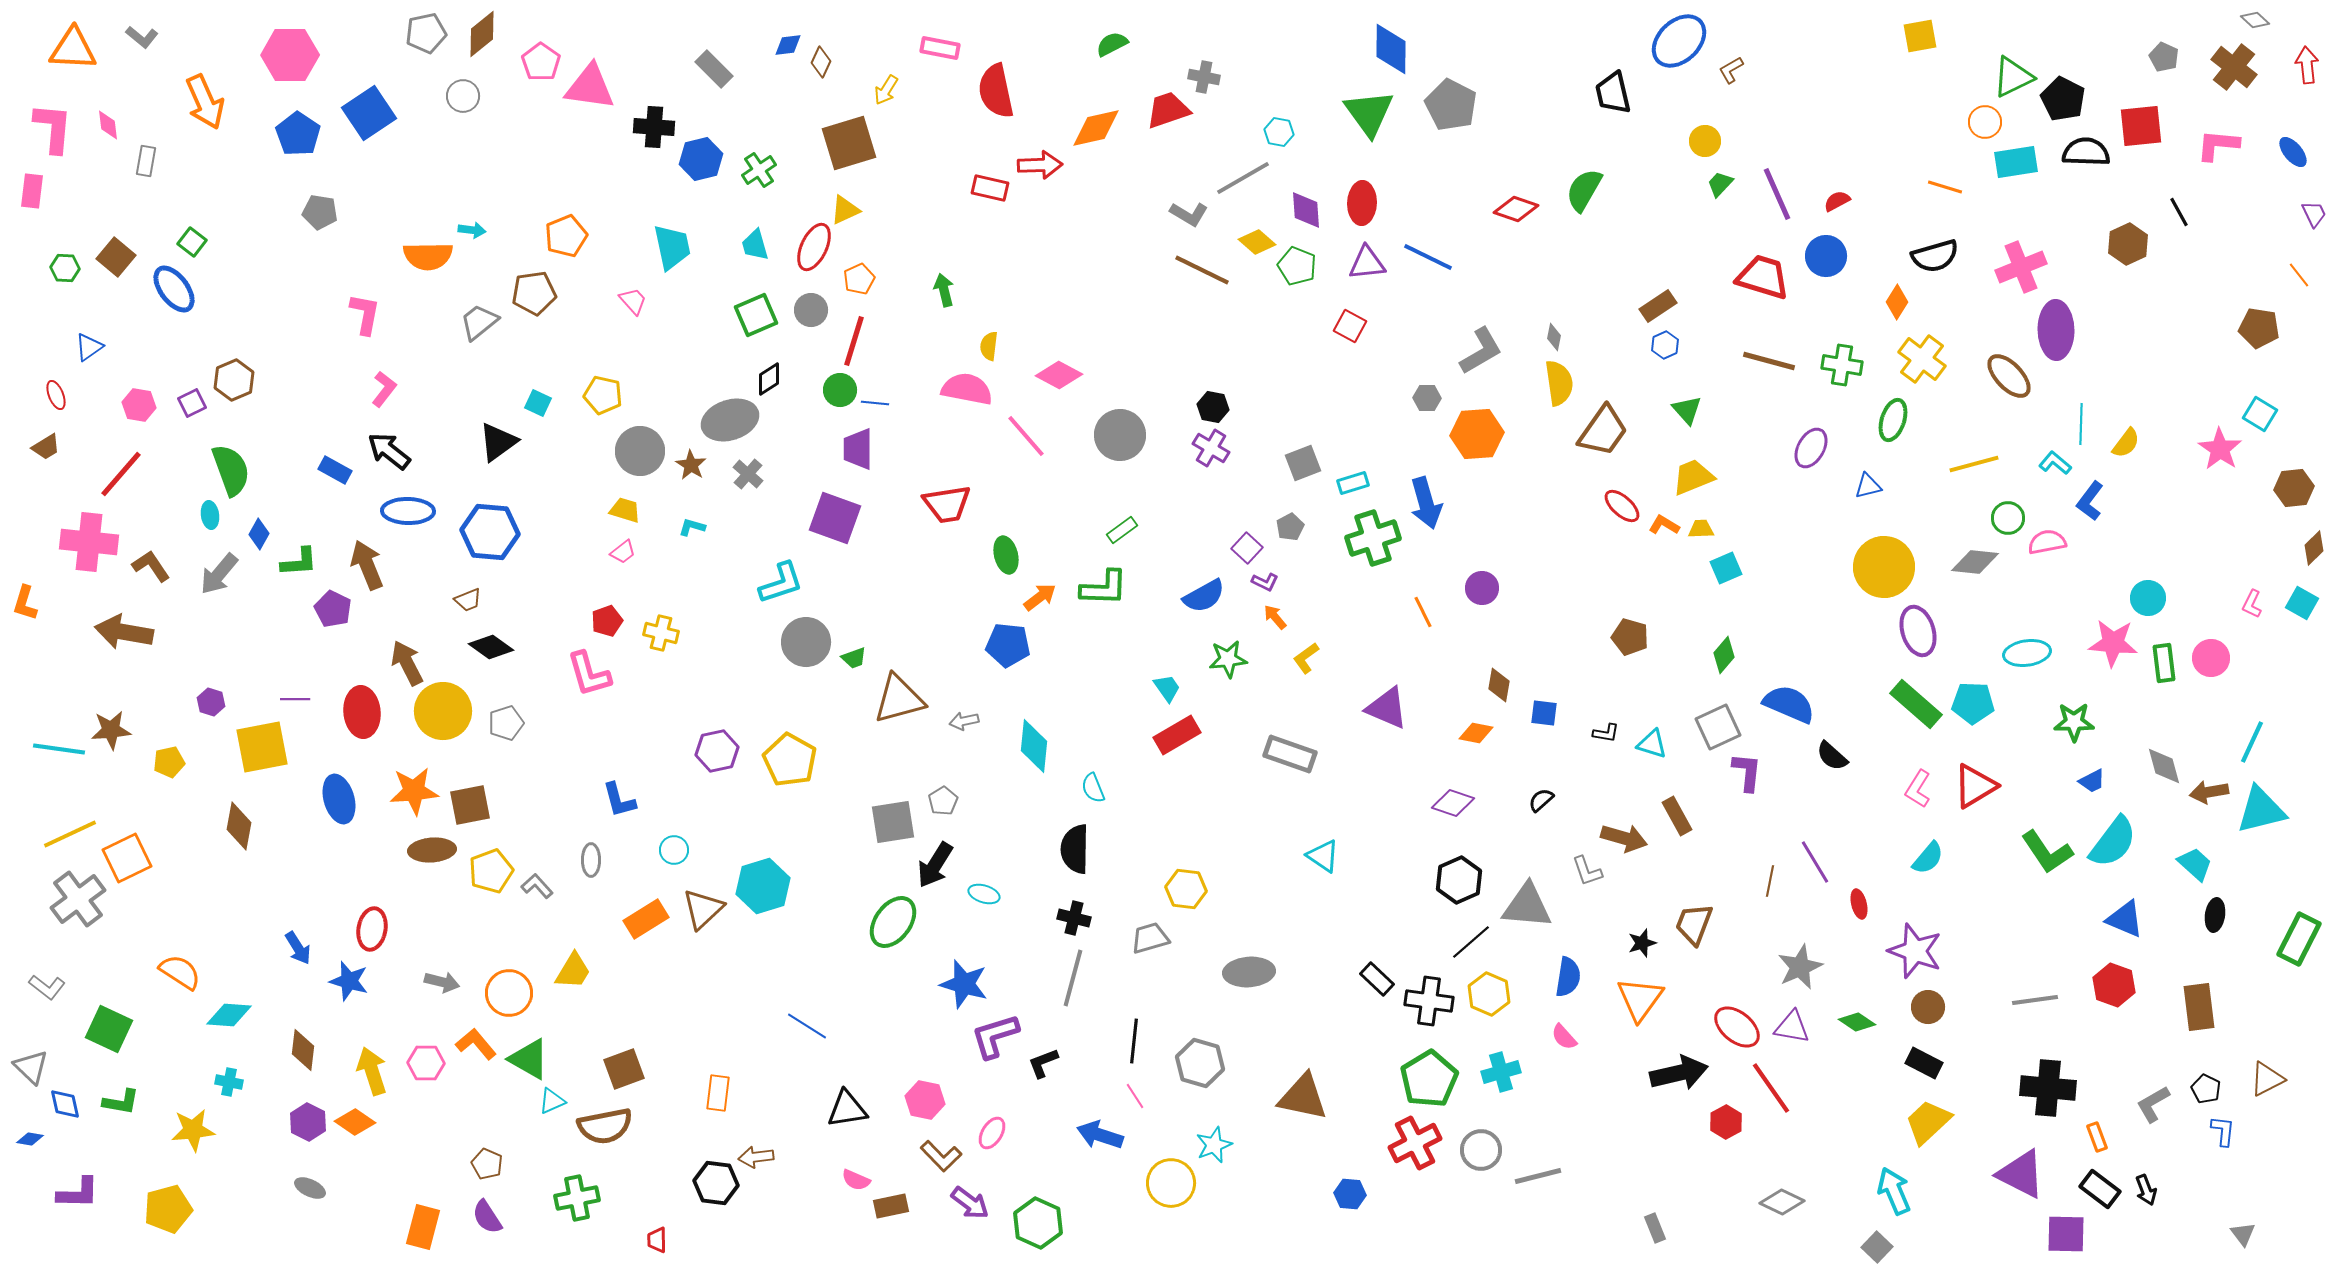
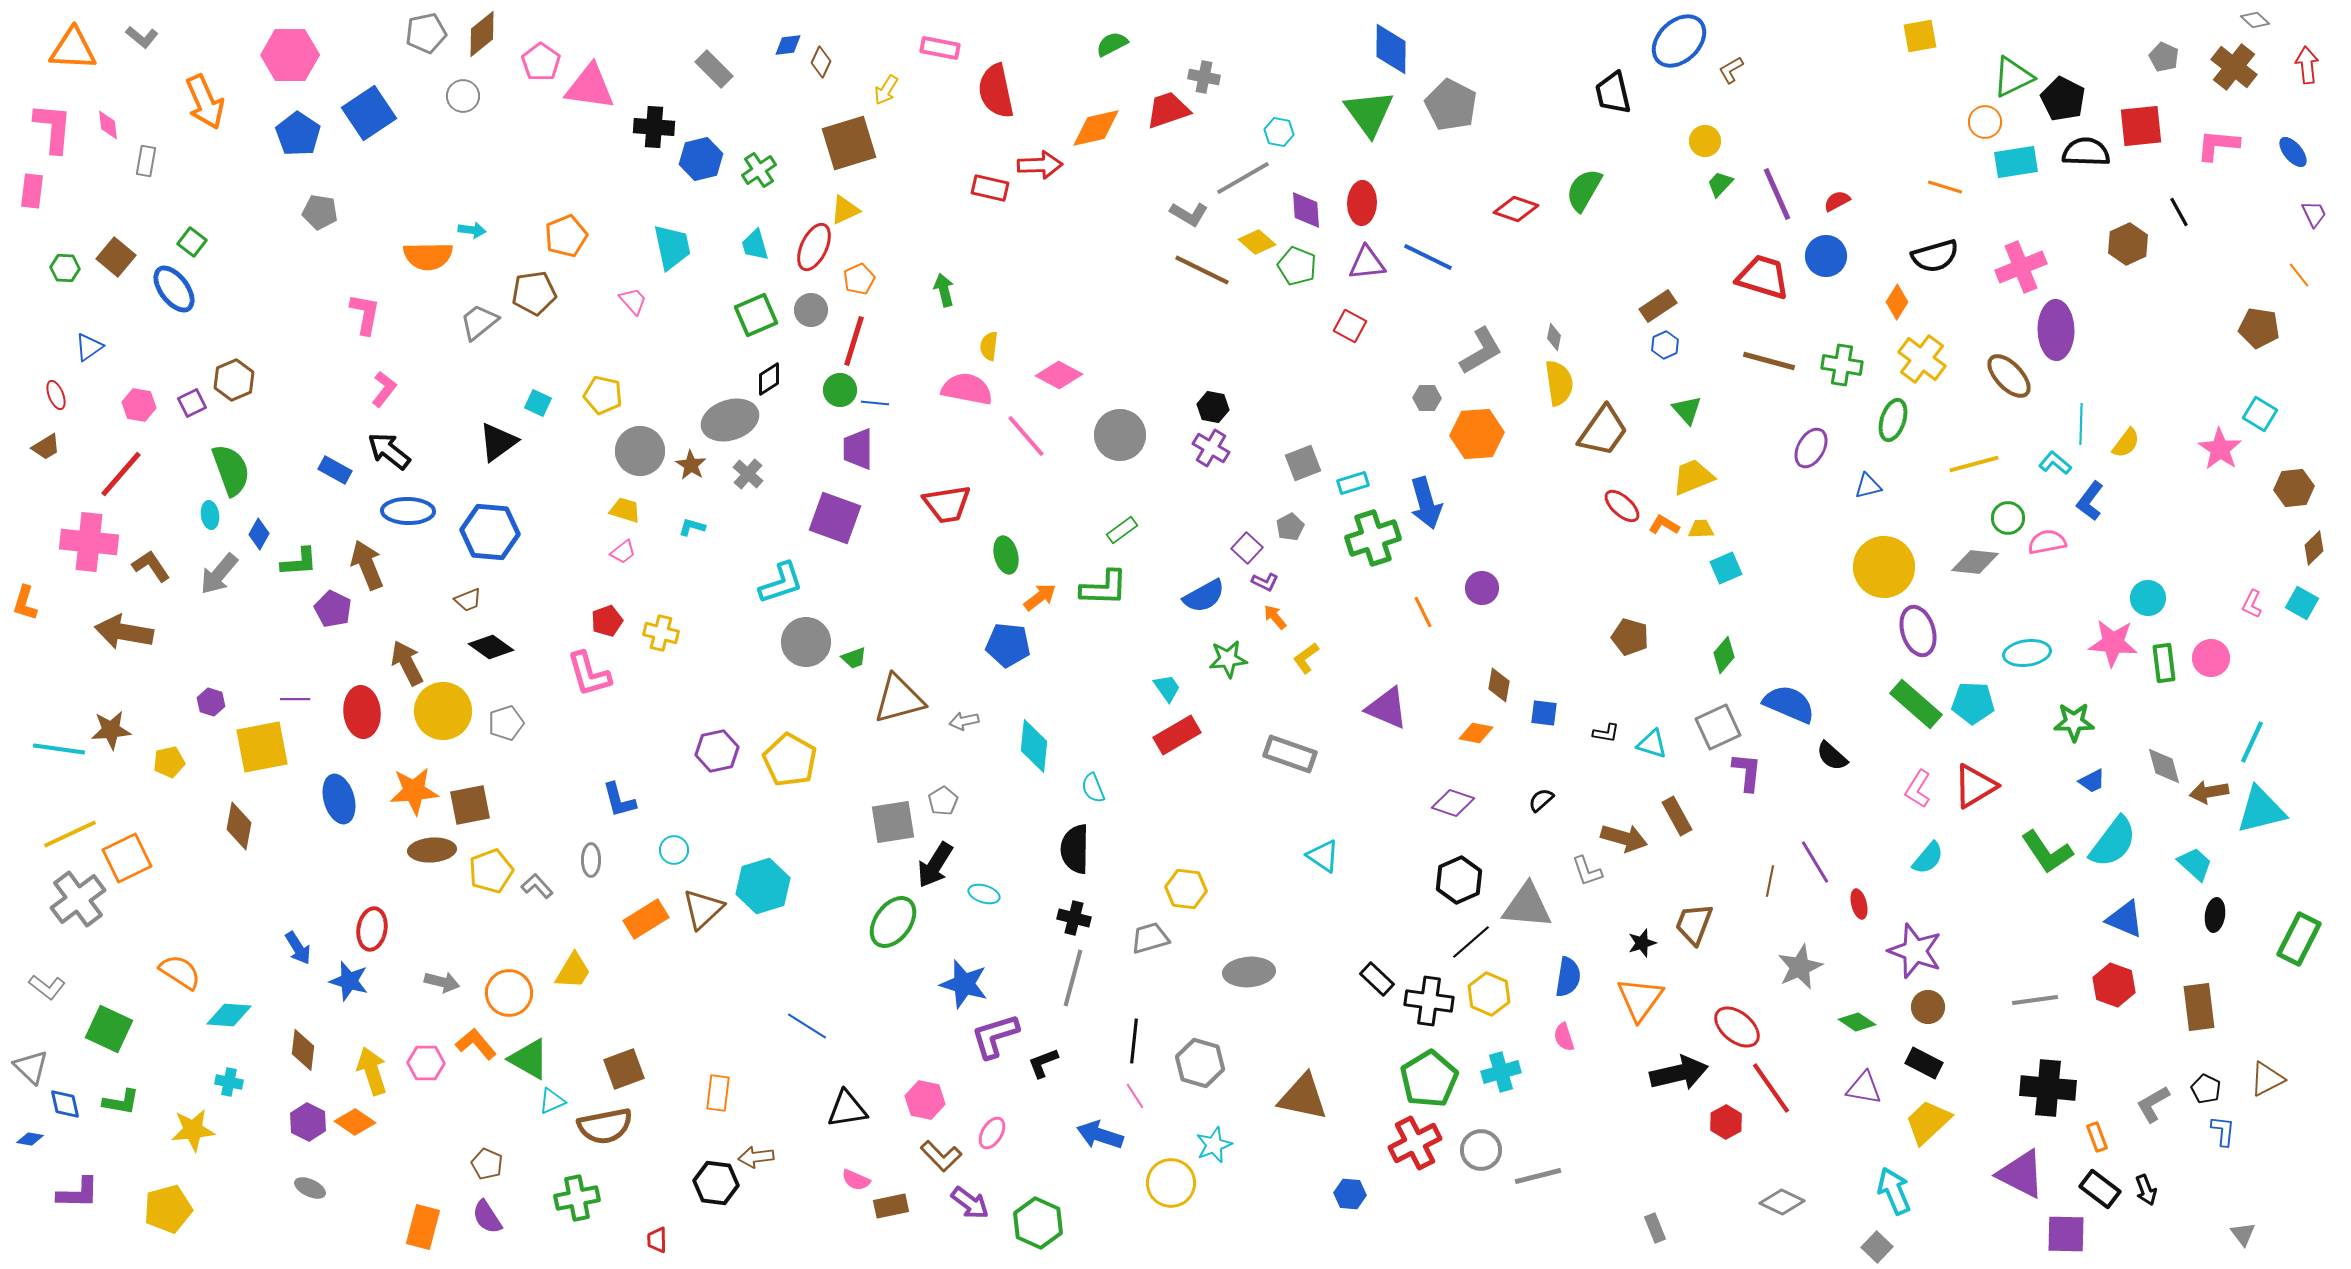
purple triangle at (1792, 1027): moved 72 px right, 61 px down
pink semicircle at (1564, 1037): rotated 24 degrees clockwise
